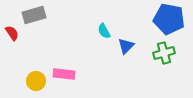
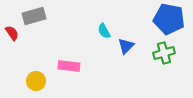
gray rectangle: moved 1 px down
pink rectangle: moved 5 px right, 8 px up
